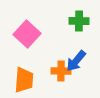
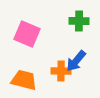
pink square: rotated 20 degrees counterclockwise
orange trapezoid: rotated 80 degrees counterclockwise
